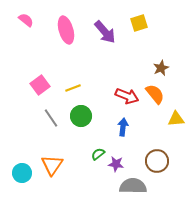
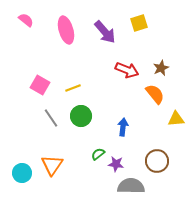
pink square: rotated 24 degrees counterclockwise
red arrow: moved 26 px up
gray semicircle: moved 2 px left
